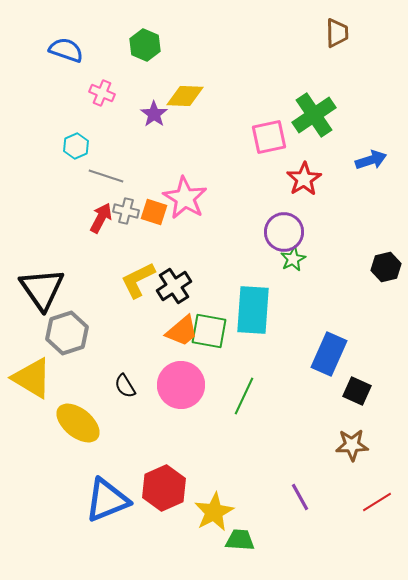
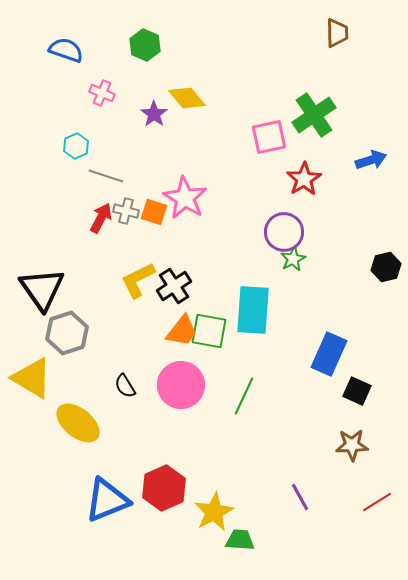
yellow diamond: moved 2 px right, 2 px down; rotated 48 degrees clockwise
orange trapezoid: rotated 12 degrees counterclockwise
